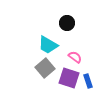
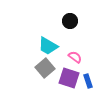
black circle: moved 3 px right, 2 px up
cyan trapezoid: moved 1 px down
